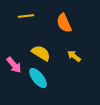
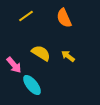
yellow line: rotated 28 degrees counterclockwise
orange semicircle: moved 5 px up
yellow arrow: moved 6 px left
cyan ellipse: moved 6 px left, 7 px down
